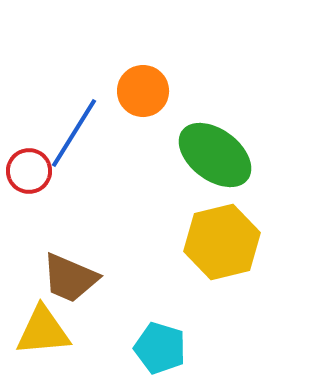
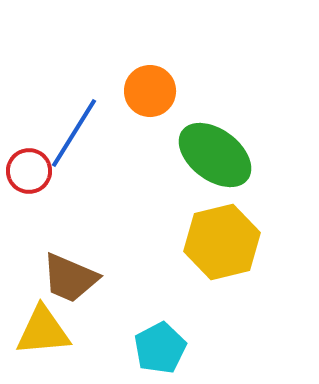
orange circle: moved 7 px right
cyan pentagon: rotated 27 degrees clockwise
